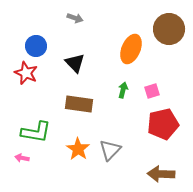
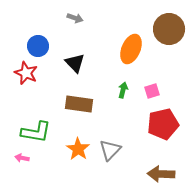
blue circle: moved 2 px right
